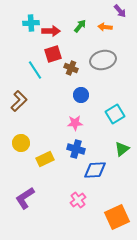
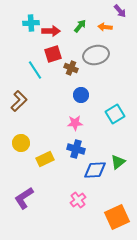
gray ellipse: moved 7 px left, 5 px up
green triangle: moved 4 px left, 13 px down
purple L-shape: moved 1 px left
